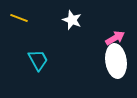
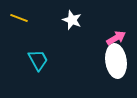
pink arrow: moved 1 px right
